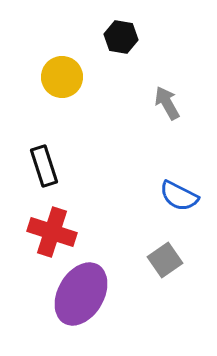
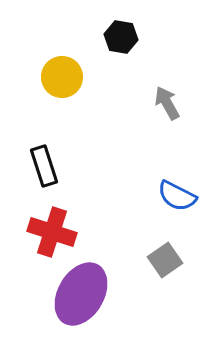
blue semicircle: moved 2 px left
